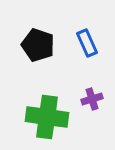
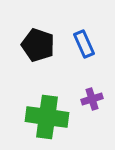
blue rectangle: moved 3 px left, 1 px down
